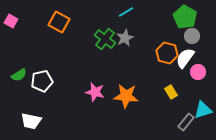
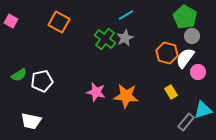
cyan line: moved 3 px down
pink star: moved 1 px right
